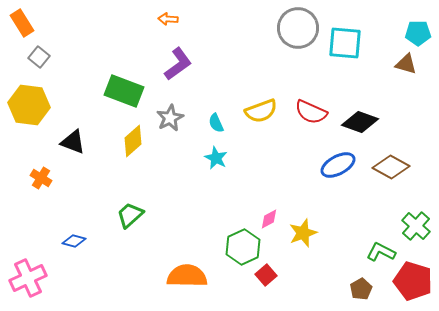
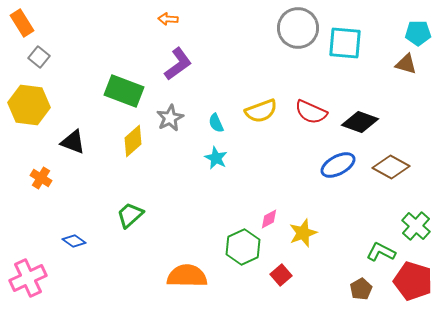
blue diamond: rotated 20 degrees clockwise
red square: moved 15 px right
